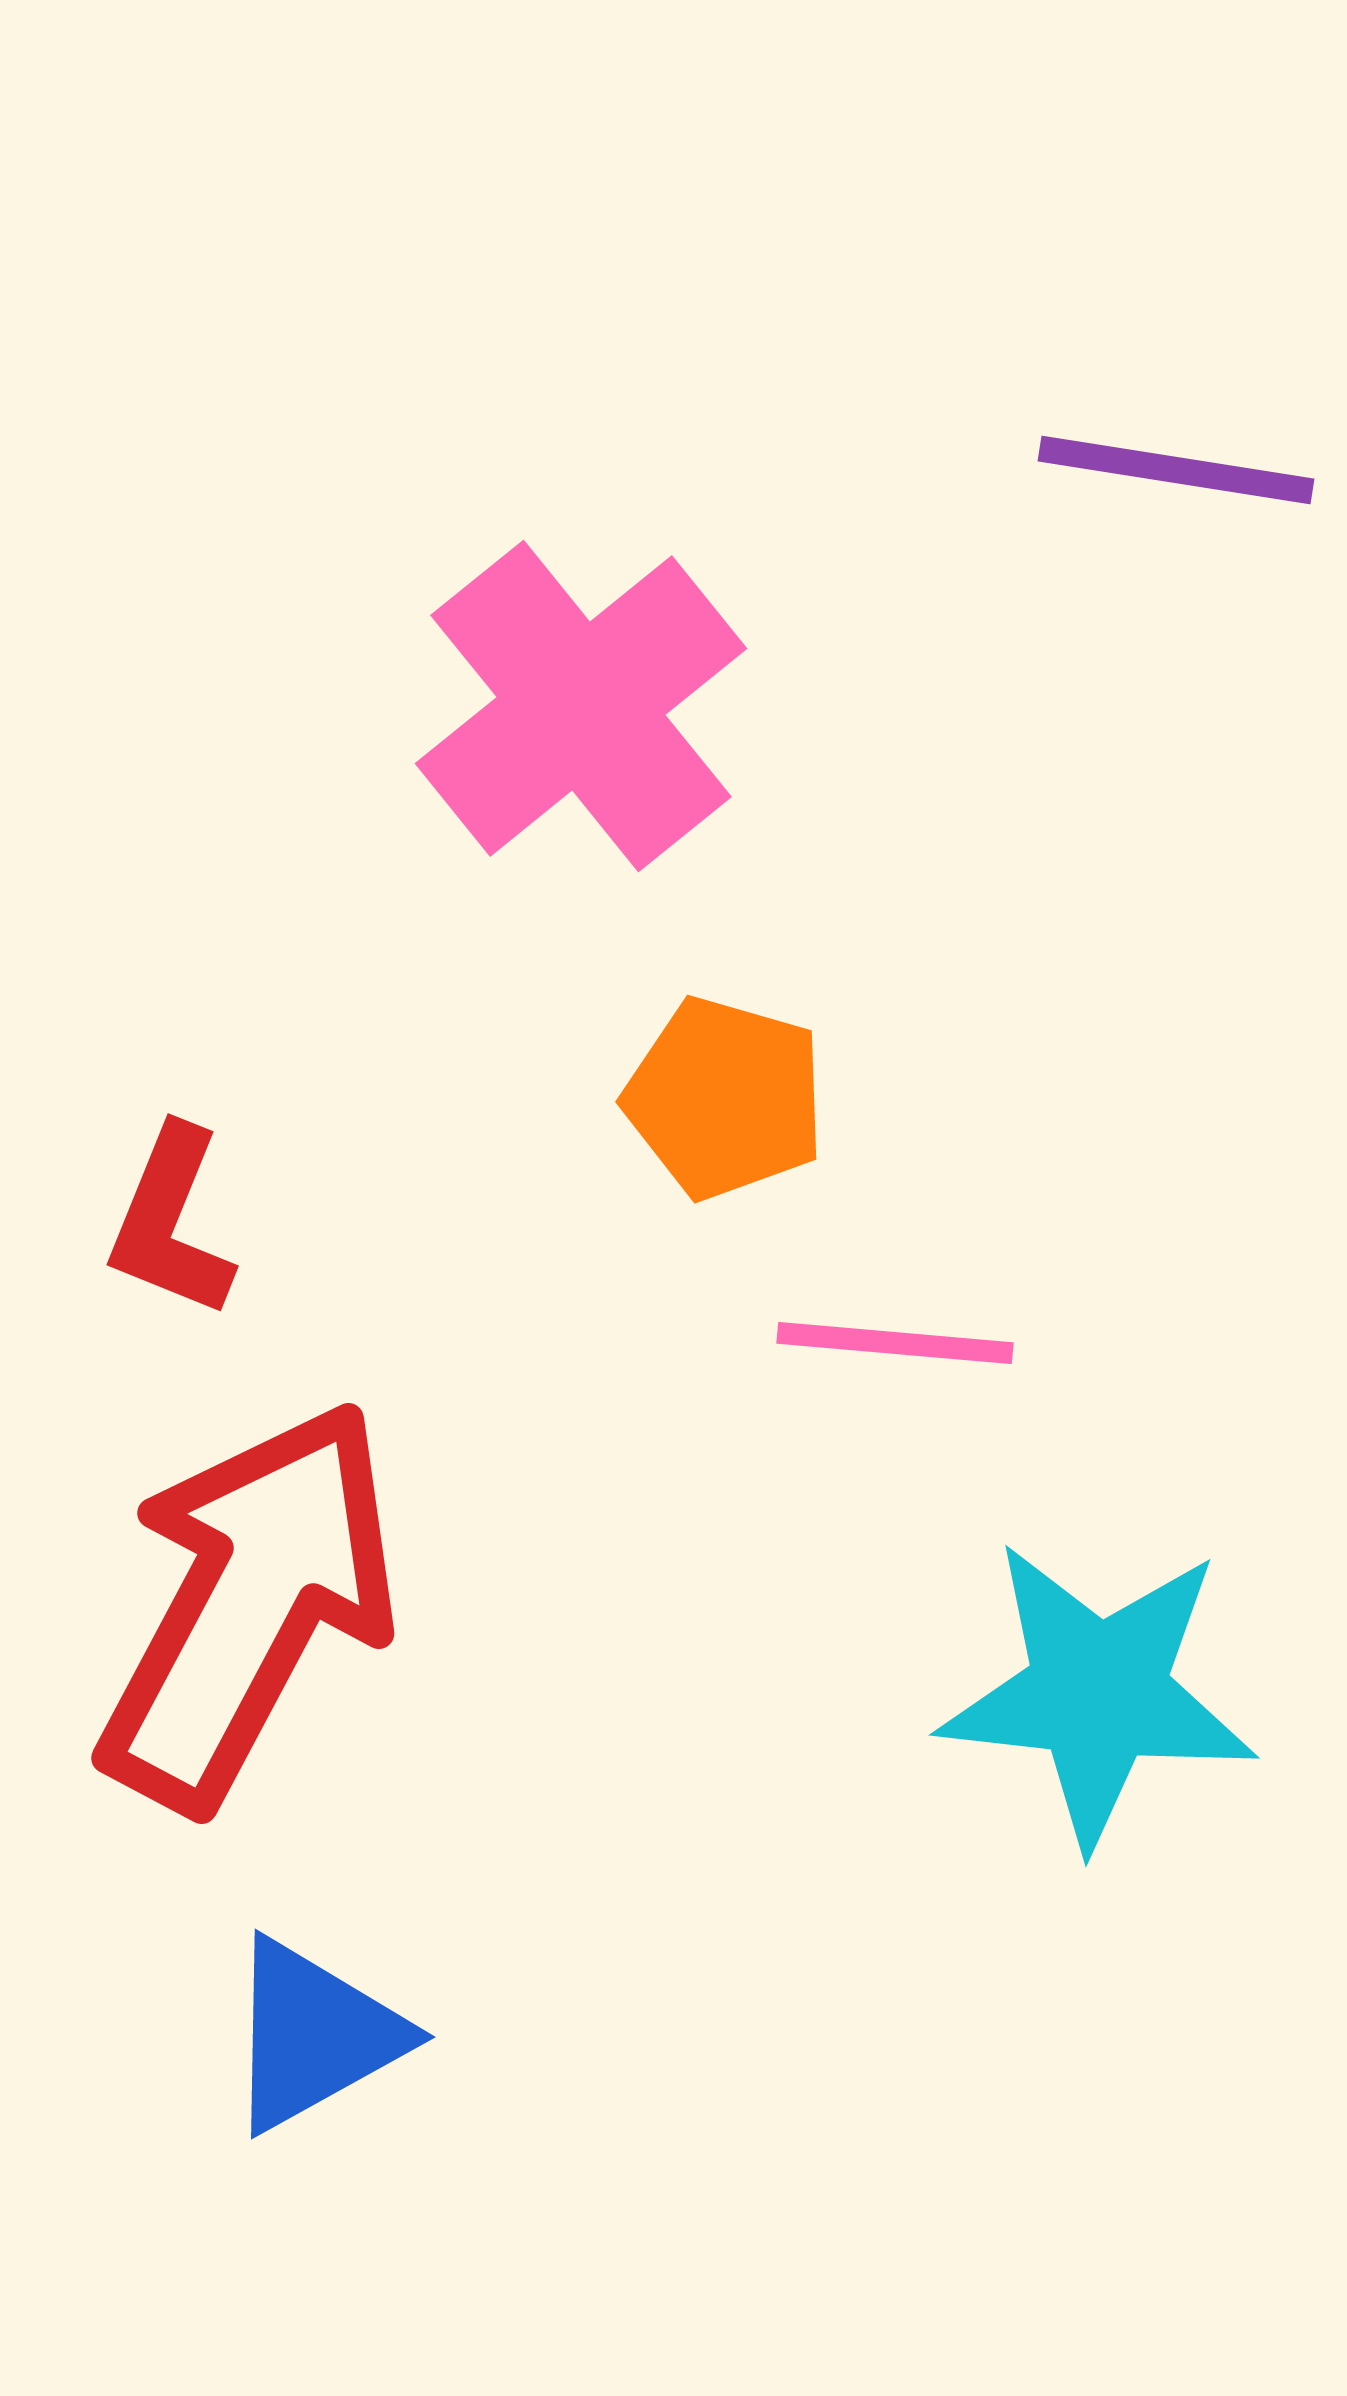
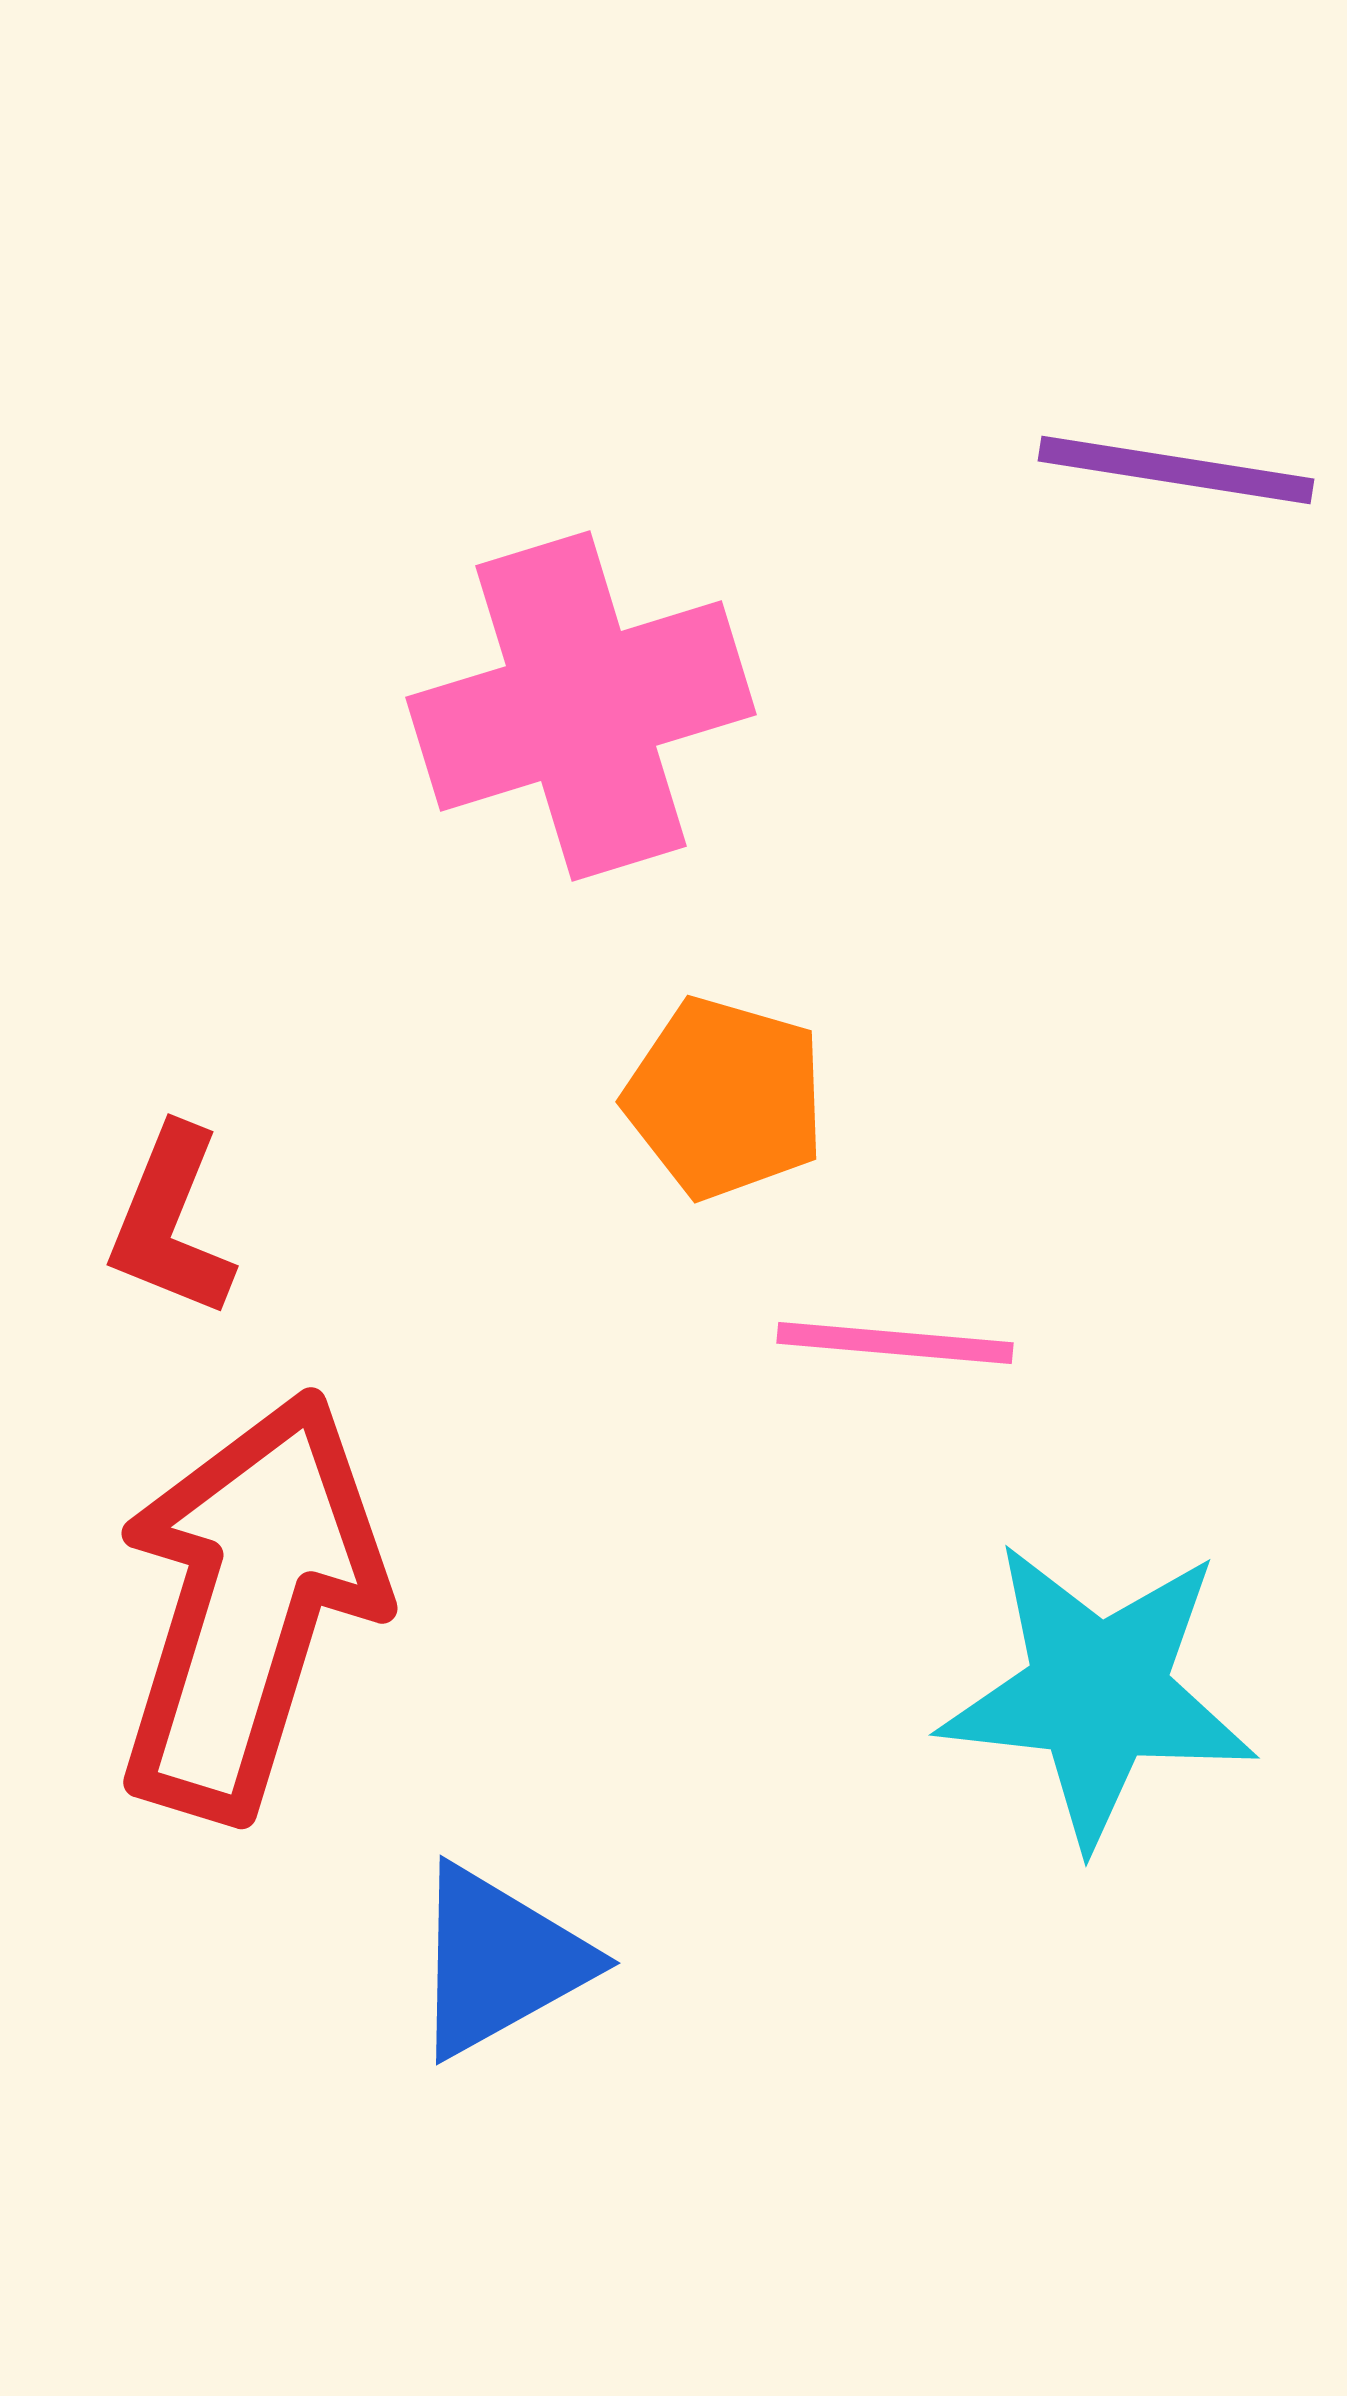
pink cross: rotated 22 degrees clockwise
red arrow: rotated 11 degrees counterclockwise
blue triangle: moved 185 px right, 74 px up
